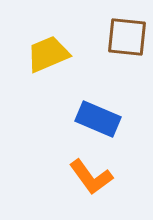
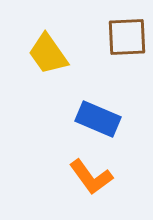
brown square: rotated 9 degrees counterclockwise
yellow trapezoid: rotated 102 degrees counterclockwise
